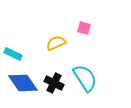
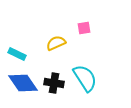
pink square: rotated 24 degrees counterclockwise
cyan rectangle: moved 4 px right
black cross: rotated 18 degrees counterclockwise
